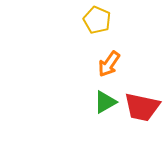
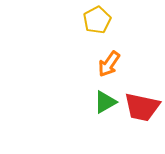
yellow pentagon: rotated 20 degrees clockwise
